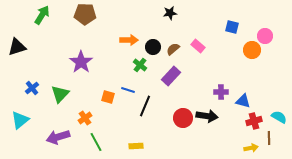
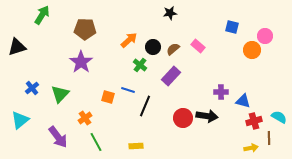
brown pentagon: moved 15 px down
orange arrow: rotated 42 degrees counterclockwise
purple arrow: rotated 110 degrees counterclockwise
